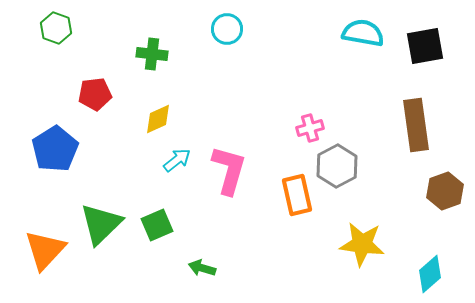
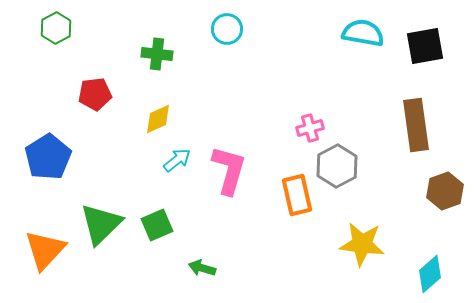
green hexagon: rotated 12 degrees clockwise
green cross: moved 5 px right
blue pentagon: moved 7 px left, 8 px down
